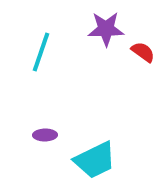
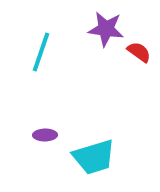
purple star: rotated 9 degrees clockwise
red semicircle: moved 4 px left
cyan trapezoid: moved 1 px left, 3 px up; rotated 9 degrees clockwise
